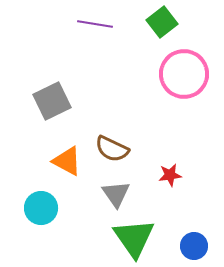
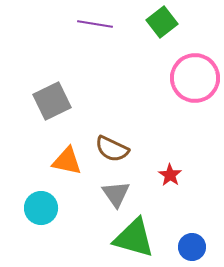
pink circle: moved 11 px right, 4 px down
orange triangle: rotated 16 degrees counterclockwise
red star: rotated 30 degrees counterclockwise
green triangle: rotated 39 degrees counterclockwise
blue circle: moved 2 px left, 1 px down
